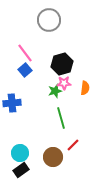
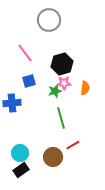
blue square: moved 4 px right, 11 px down; rotated 24 degrees clockwise
red line: rotated 16 degrees clockwise
